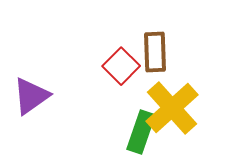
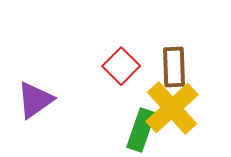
brown rectangle: moved 19 px right, 15 px down
purple triangle: moved 4 px right, 4 px down
green rectangle: moved 2 px up
